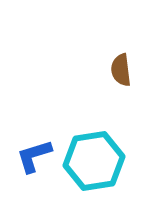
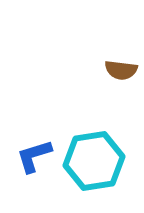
brown semicircle: rotated 76 degrees counterclockwise
